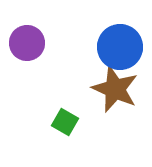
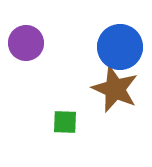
purple circle: moved 1 px left
green square: rotated 28 degrees counterclockwise
